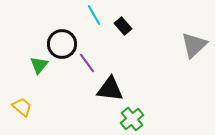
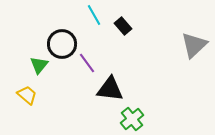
yellow trapezoid: moved 5 px right, 12 px up
